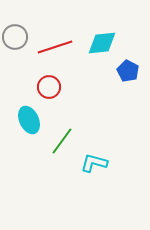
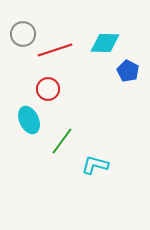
gray circle: moved 8 px right, 3 px up
cyan diamond: moved 3 px right; rotated 8 degrees clockwise
red line: moved 3 px down
red circle: moved 1 px left, 2 px down
cyan L-shape: moved 1 px right, 2 px down
